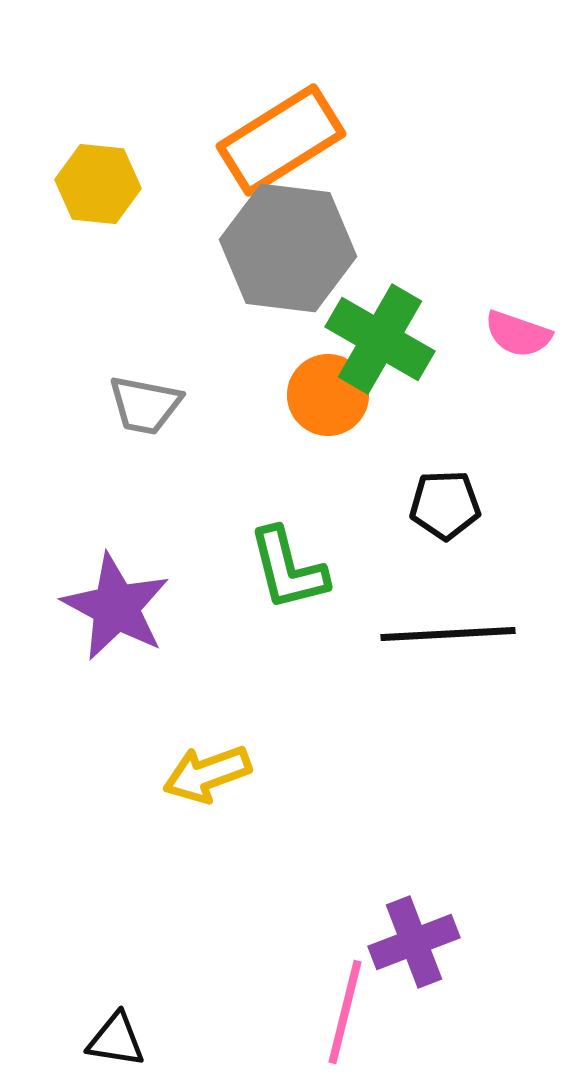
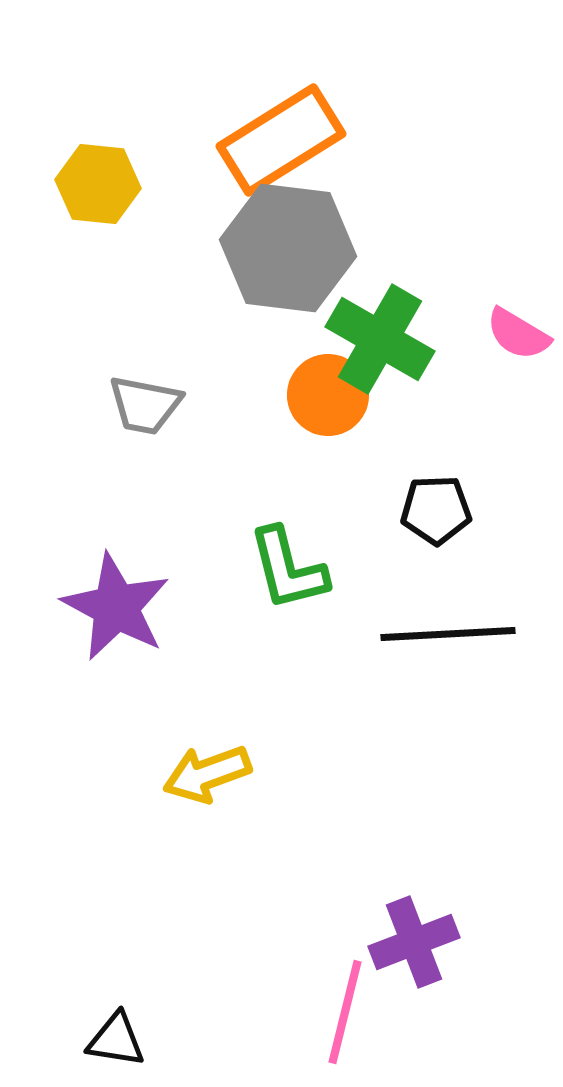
pink semicircle: rotated 12 degrees clockwise
black pentagon: moved 9 px left, 5 px down
